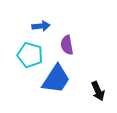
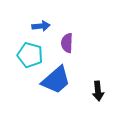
purple semicircle: moved 2 px up; rotated 12 degrees clockwise
blue trapezoid: moved 1 px down; rotated 16 degrees clockwise
black arrow: rotated 18 degrees clockwise
